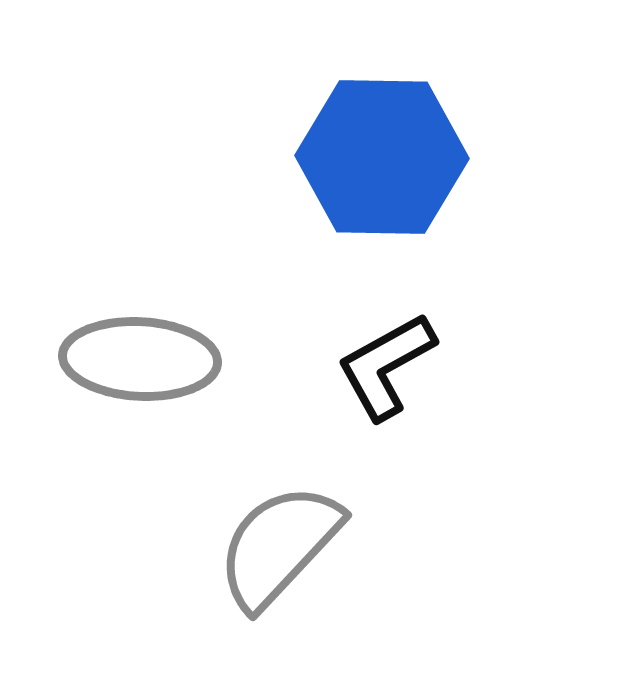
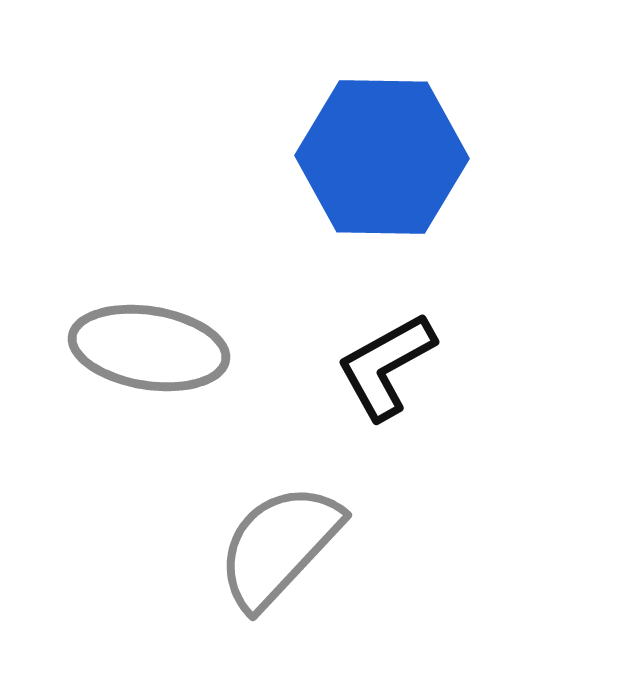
gray ellipse: moved 9 px right, 11 px up; rotated 6 degrees clockwise
